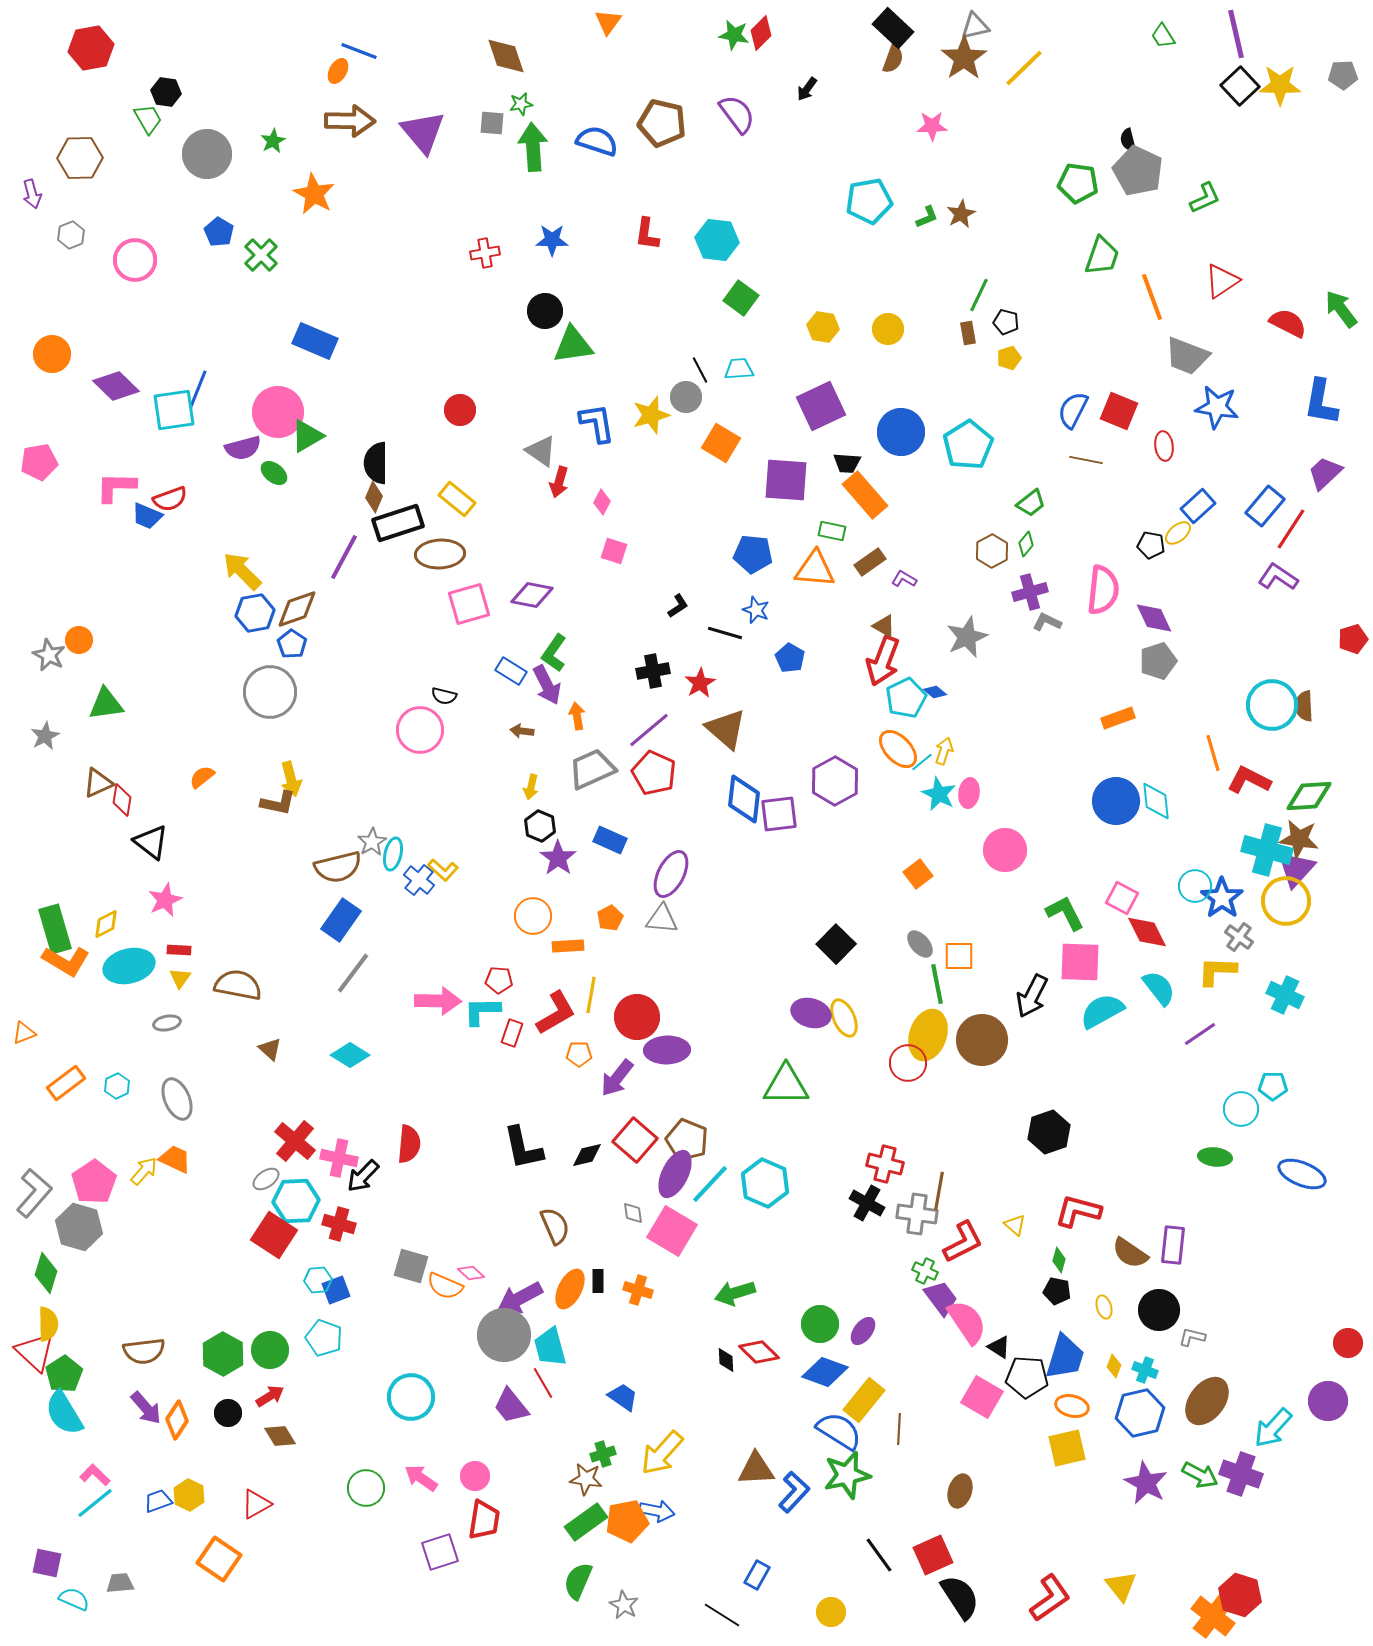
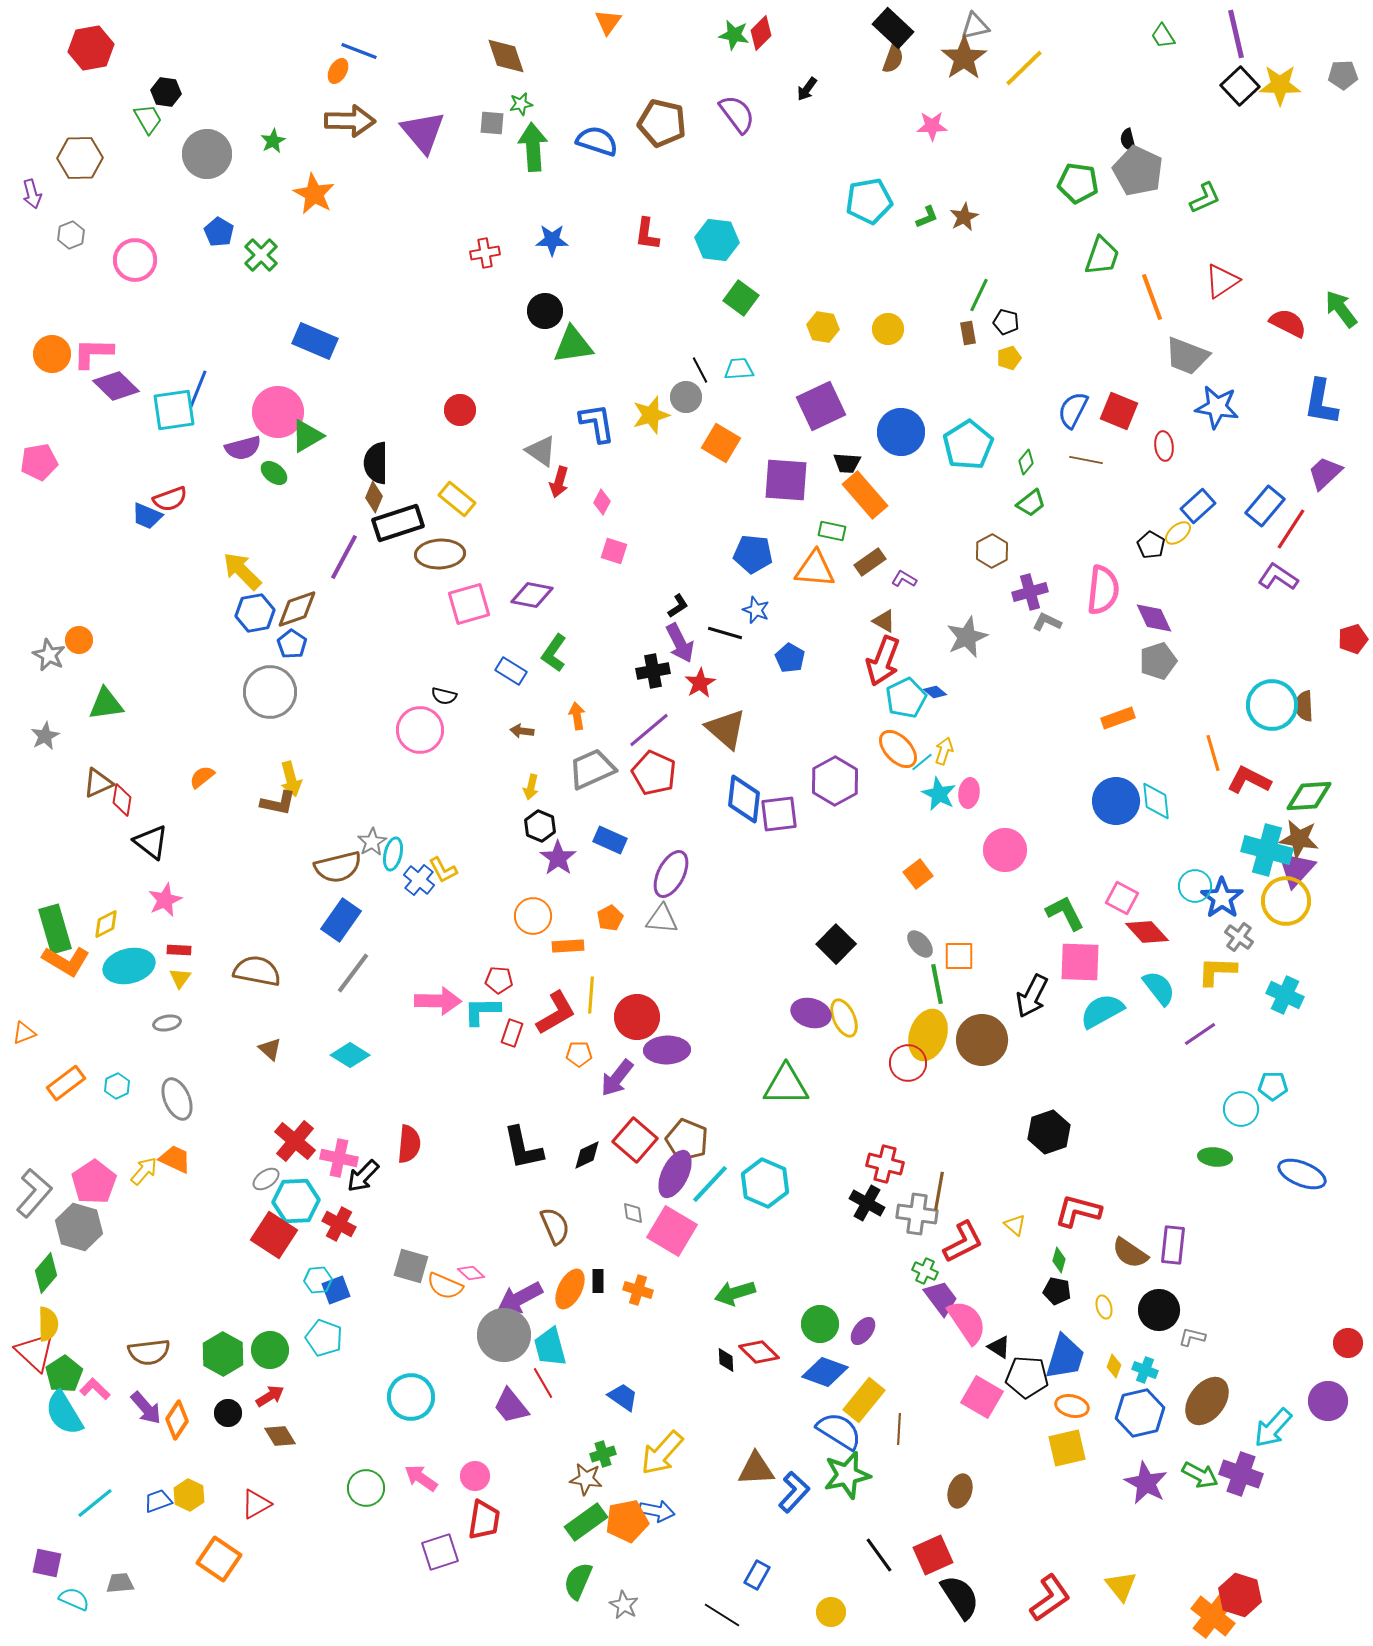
brown star at (961, 214): moved 3 px right, 3 px down
pink L-shape at (116, 487): moved 23 px left, 134 px up
green diamond at (1026, 544): moved 82 px up
black pentagon at (1151, 545): rotated 20 degrees clockwise
brown triangle at (884, 626): moved 5 px up
purple arrow at (547, 685): moved 133 px right, 42 px up
yellow L-shape at (443, 870): rotated 20 degrees clockwise
red diamond at (1147, 932): rotated 15 degrees counterclockwise
brown semicircle at (238, 985): moved 19 px right, 14 px up
yellow line at (591, 995): rotated 6 degrees counterclockwise
black diamond at (587, 1155): rotated 12 degrees counterclockwise
red cross at (339, 1224): rotated 12 degrees clockwise
green diamond at (46, 1273): rotated 24 degrees clockwise
brown semicircle at (144, 1351): moved 5 px right, 1 px down
pink L-shape at (95, 1475): moved 86 px up
